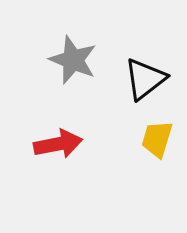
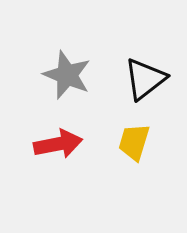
gray star: moved 6 px left, 15 px down
yellow trapezoid: moved 23 px left, 3 px down
